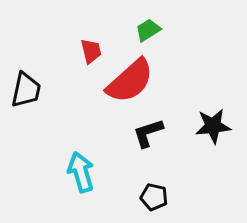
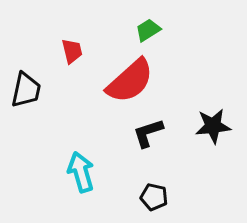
red trapezoid: moved 19 px left
